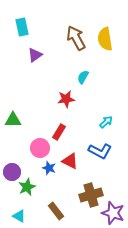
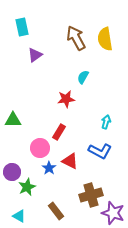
cyan arrow: rotated 32 degrees counterclockwise
blue star: rotated 16 degrees clockwise
